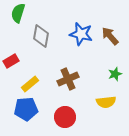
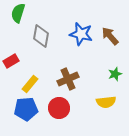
yellow rectangle: rotated 12 degrees counterclockwise
red circle: moved 6 px left, 9 px up
